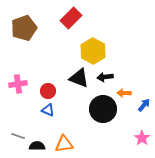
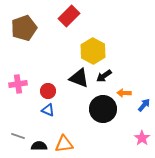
red rectangle: moved 2 px left, 2 px up
black arrow: moved 1 px left, 1 px up; rotated 28 degrees counterclockwise
black semicircle: moved 2 px right
